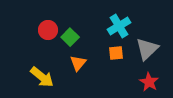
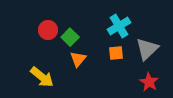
orange triangle: moved 4 px up
